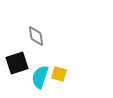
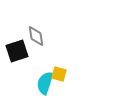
black square: moved 12 px up
cyan semicircle: moved 5 px right, 6 px down
